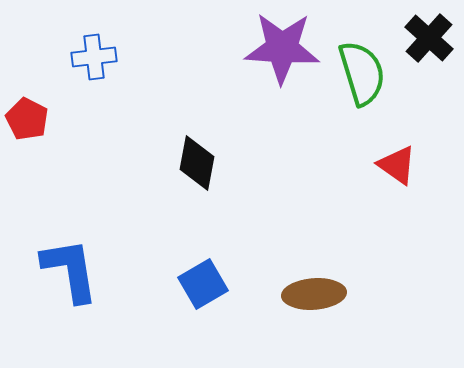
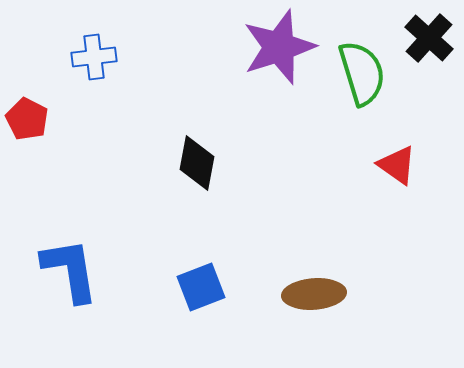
purple star: moved 3 px left, 1 px up; rotated 22 degrees counterclockwise
blue square: moved 2 px left, 3 px down; rotated 9 degrees clockwise
